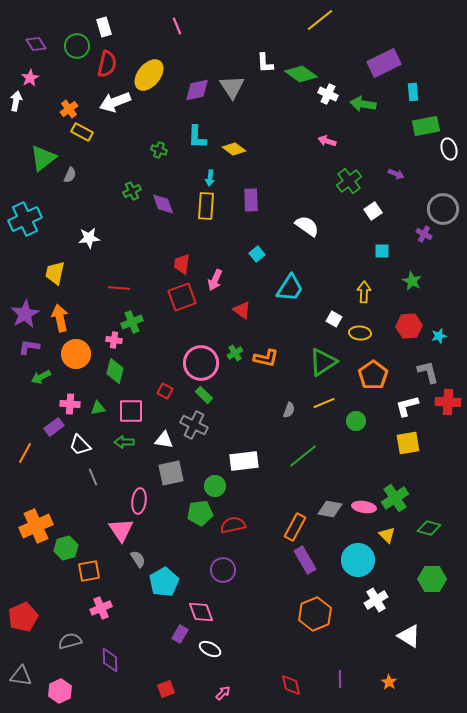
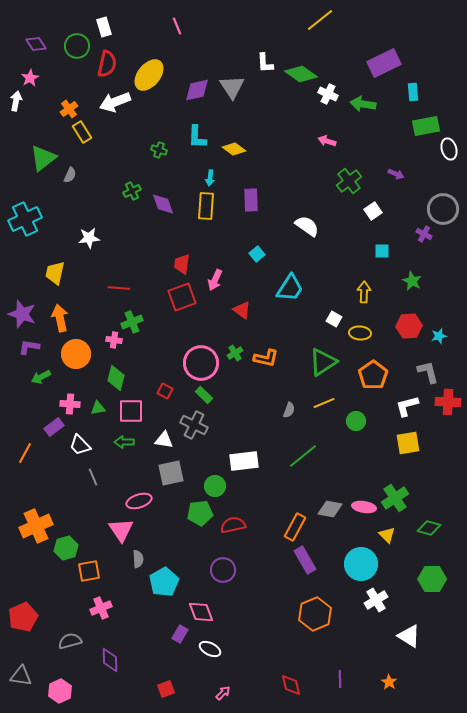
yellow rectangle at (82, 132): rotated 30 degrees clockwise
purple star at (25, 314): moved 3 px left; rotated 24 degrees counterclockwise
green diamond at (115, 371): moved 1 px right, 7 px down
pink ellipse at (139, 501): rotated 65 degrees clockwise
gray semicircle at (138, 559): rotated 30 degrees clockwise
cyan circle at (358, 560): moved 3 px right, 4 px down
